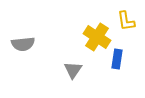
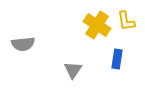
yellow cross: moved 12 px up
